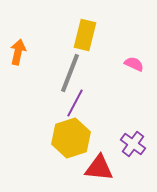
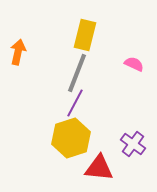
gray line: moved 7 px right
